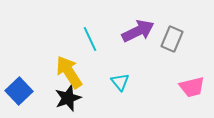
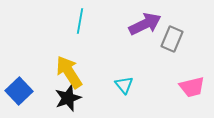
purple arrow: moved 7 px right, 7 px up
cyan line: moved 10 px left, 18 px up; rotated 35 degrees clockwise
cyan triangle: moved 4 px right, 3 px down
